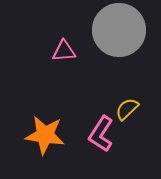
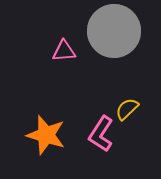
gray circle: moved 5 px left, 1 px down
orange star: moved 1 px right; rotated 9 degrees clockwise
